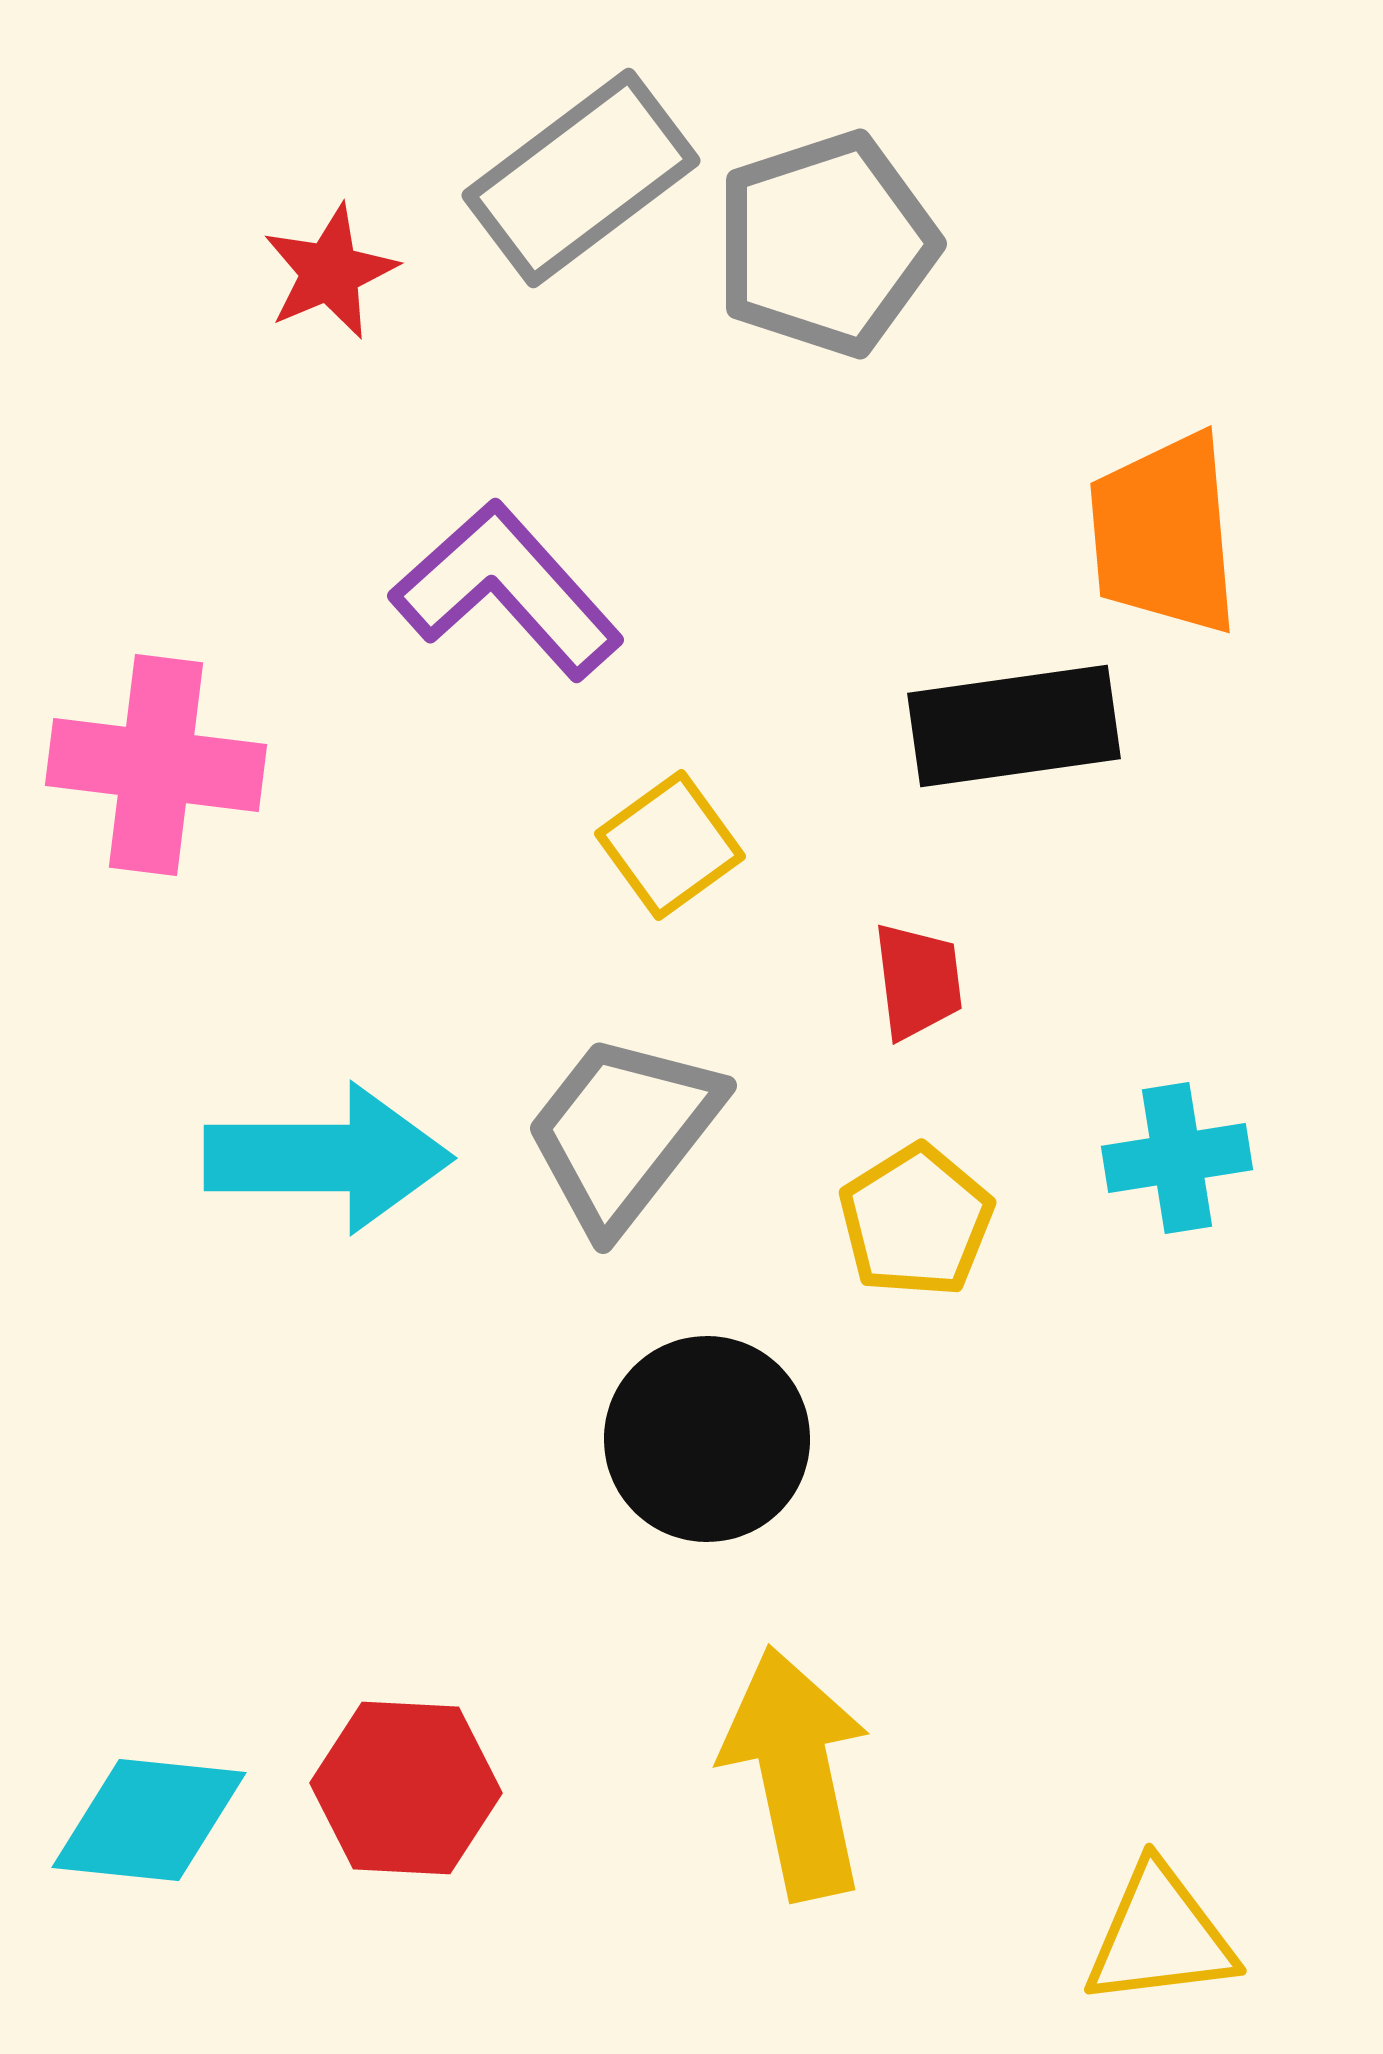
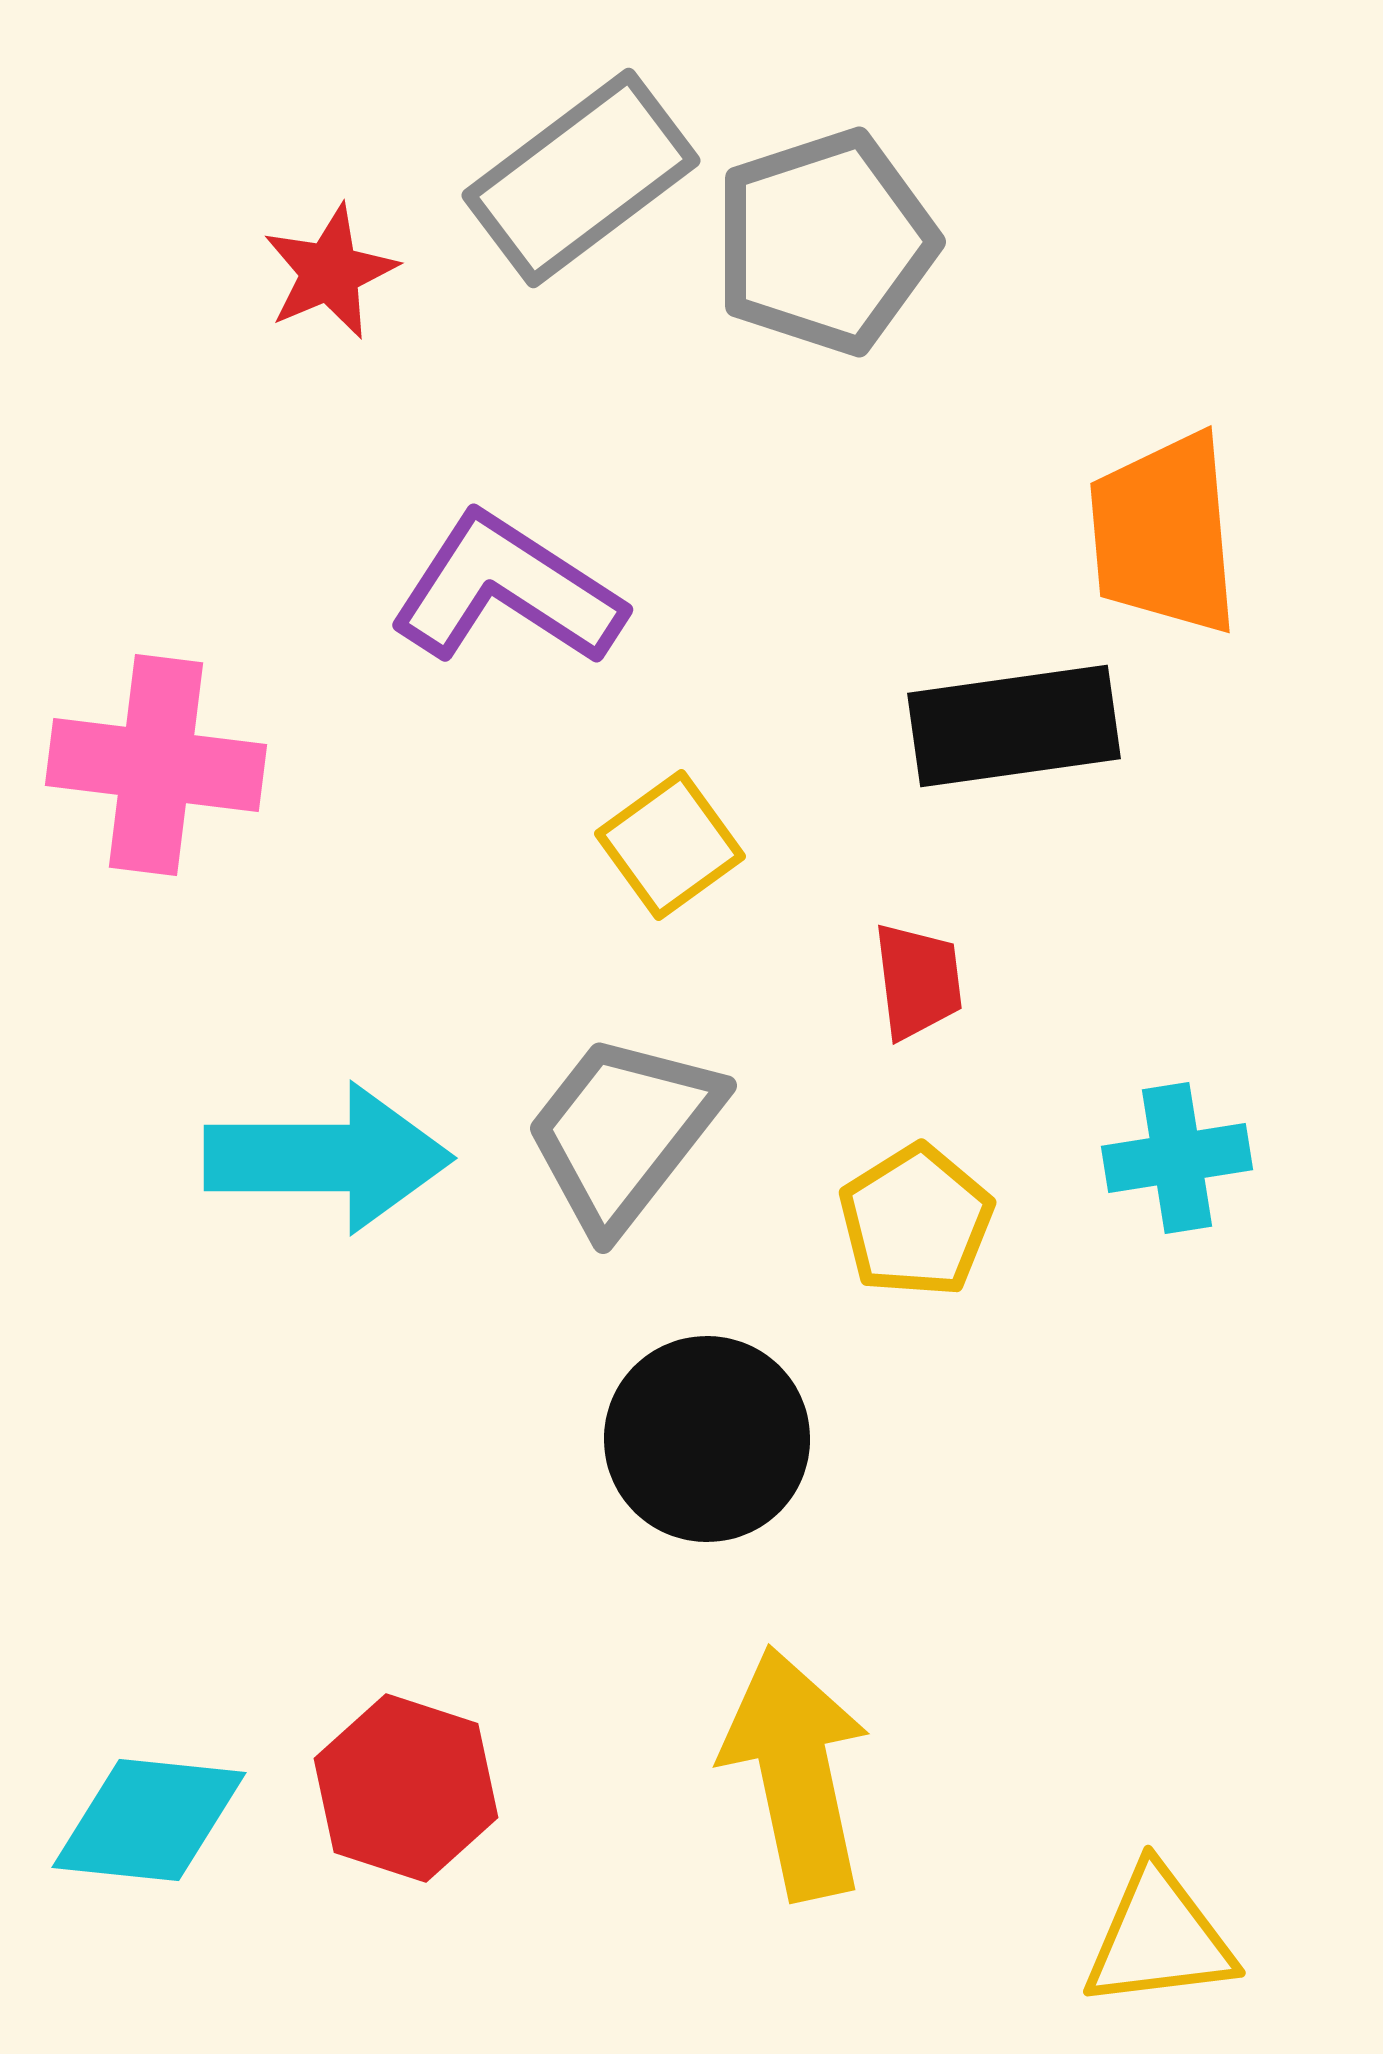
gray pentagon: moved 1 px left, 2 px up
purple L-shape: rotated 15 degrees counterclockwise
red hexagon: rotated 15 degrees clockwise
yellow triangle: moved 1 px left, 2 px down
